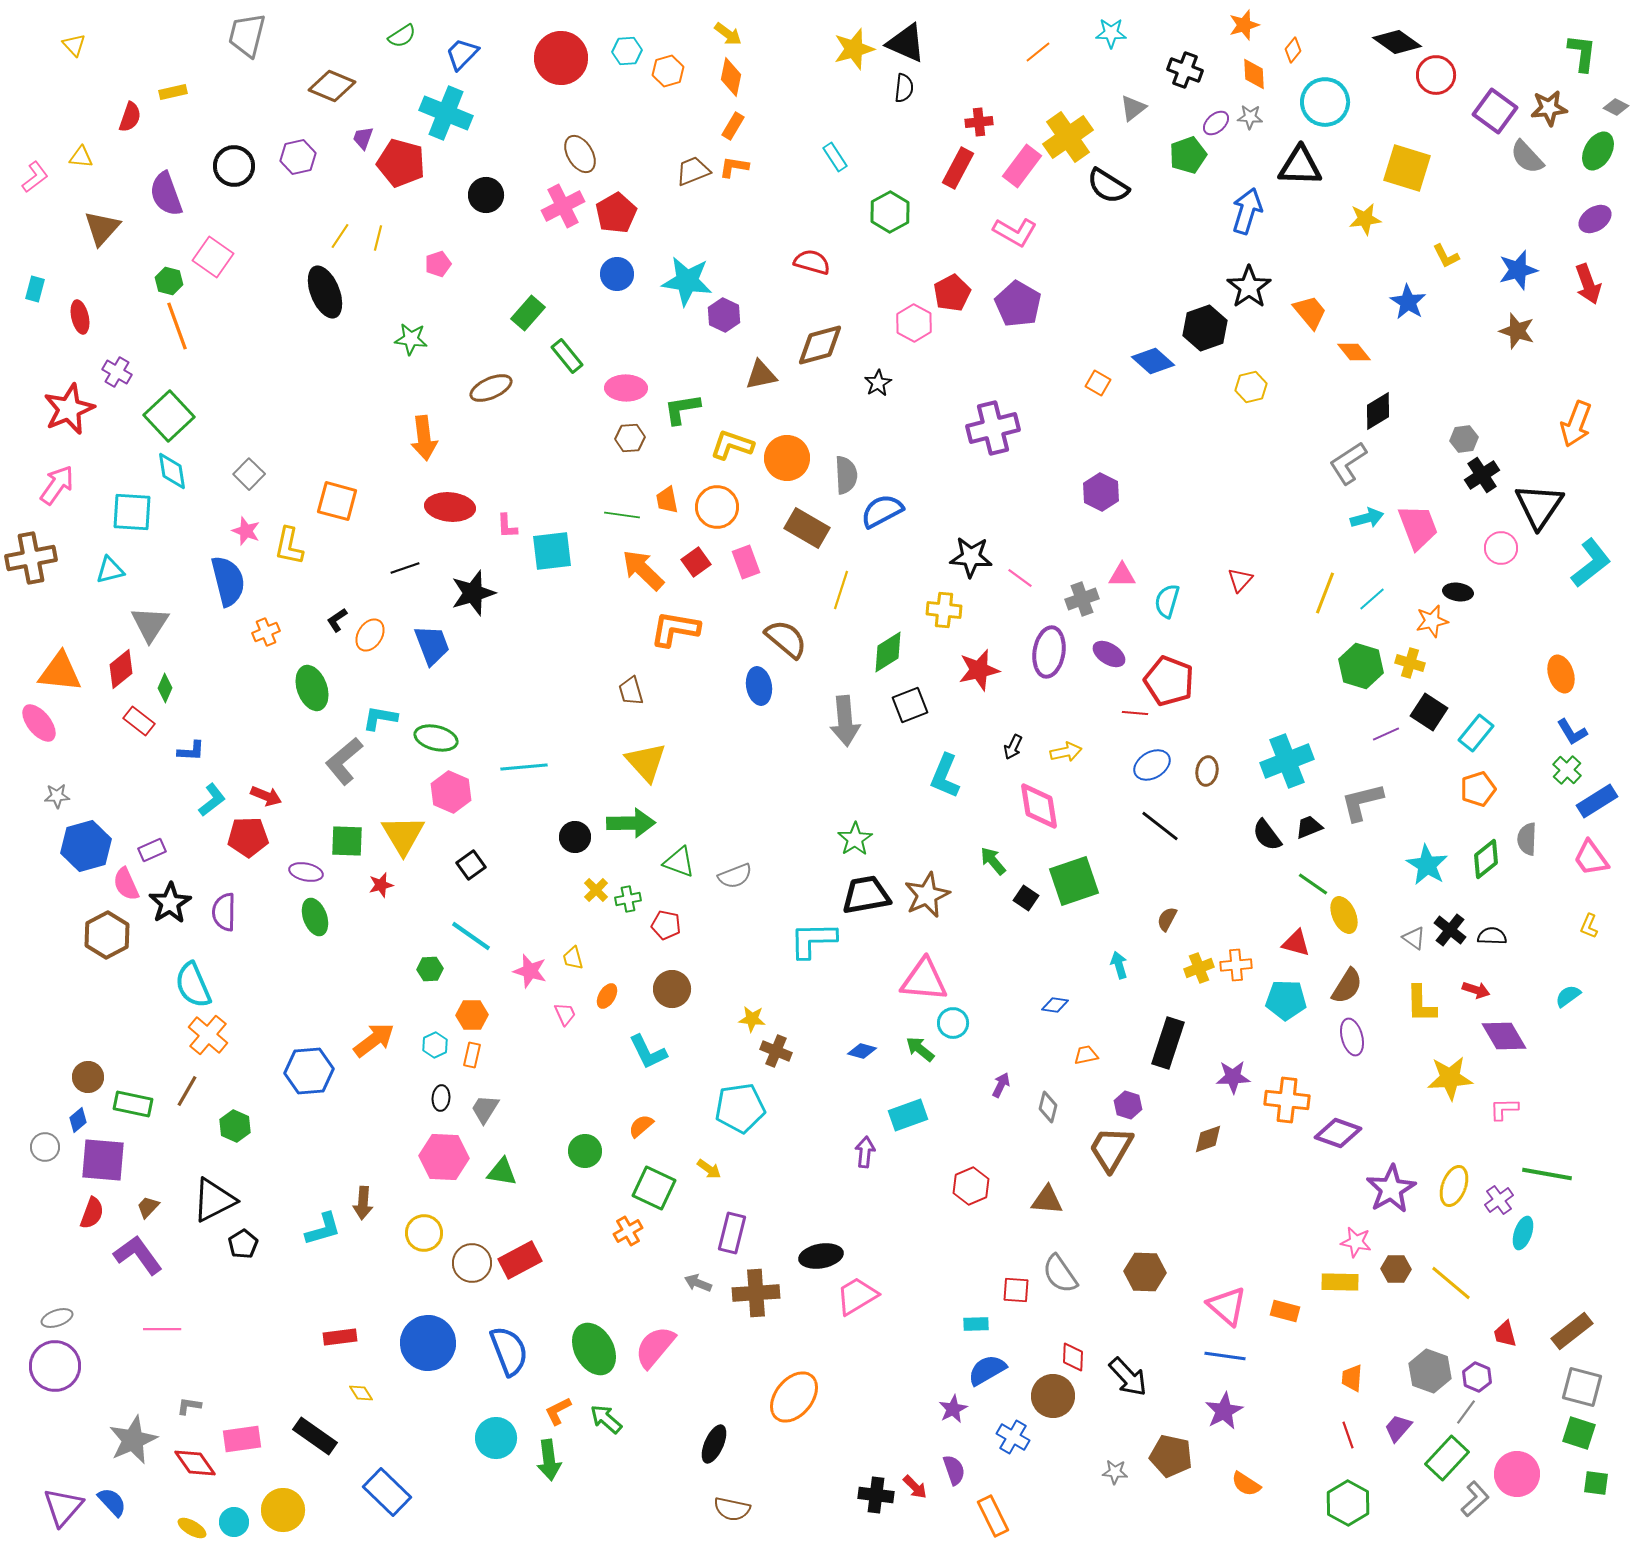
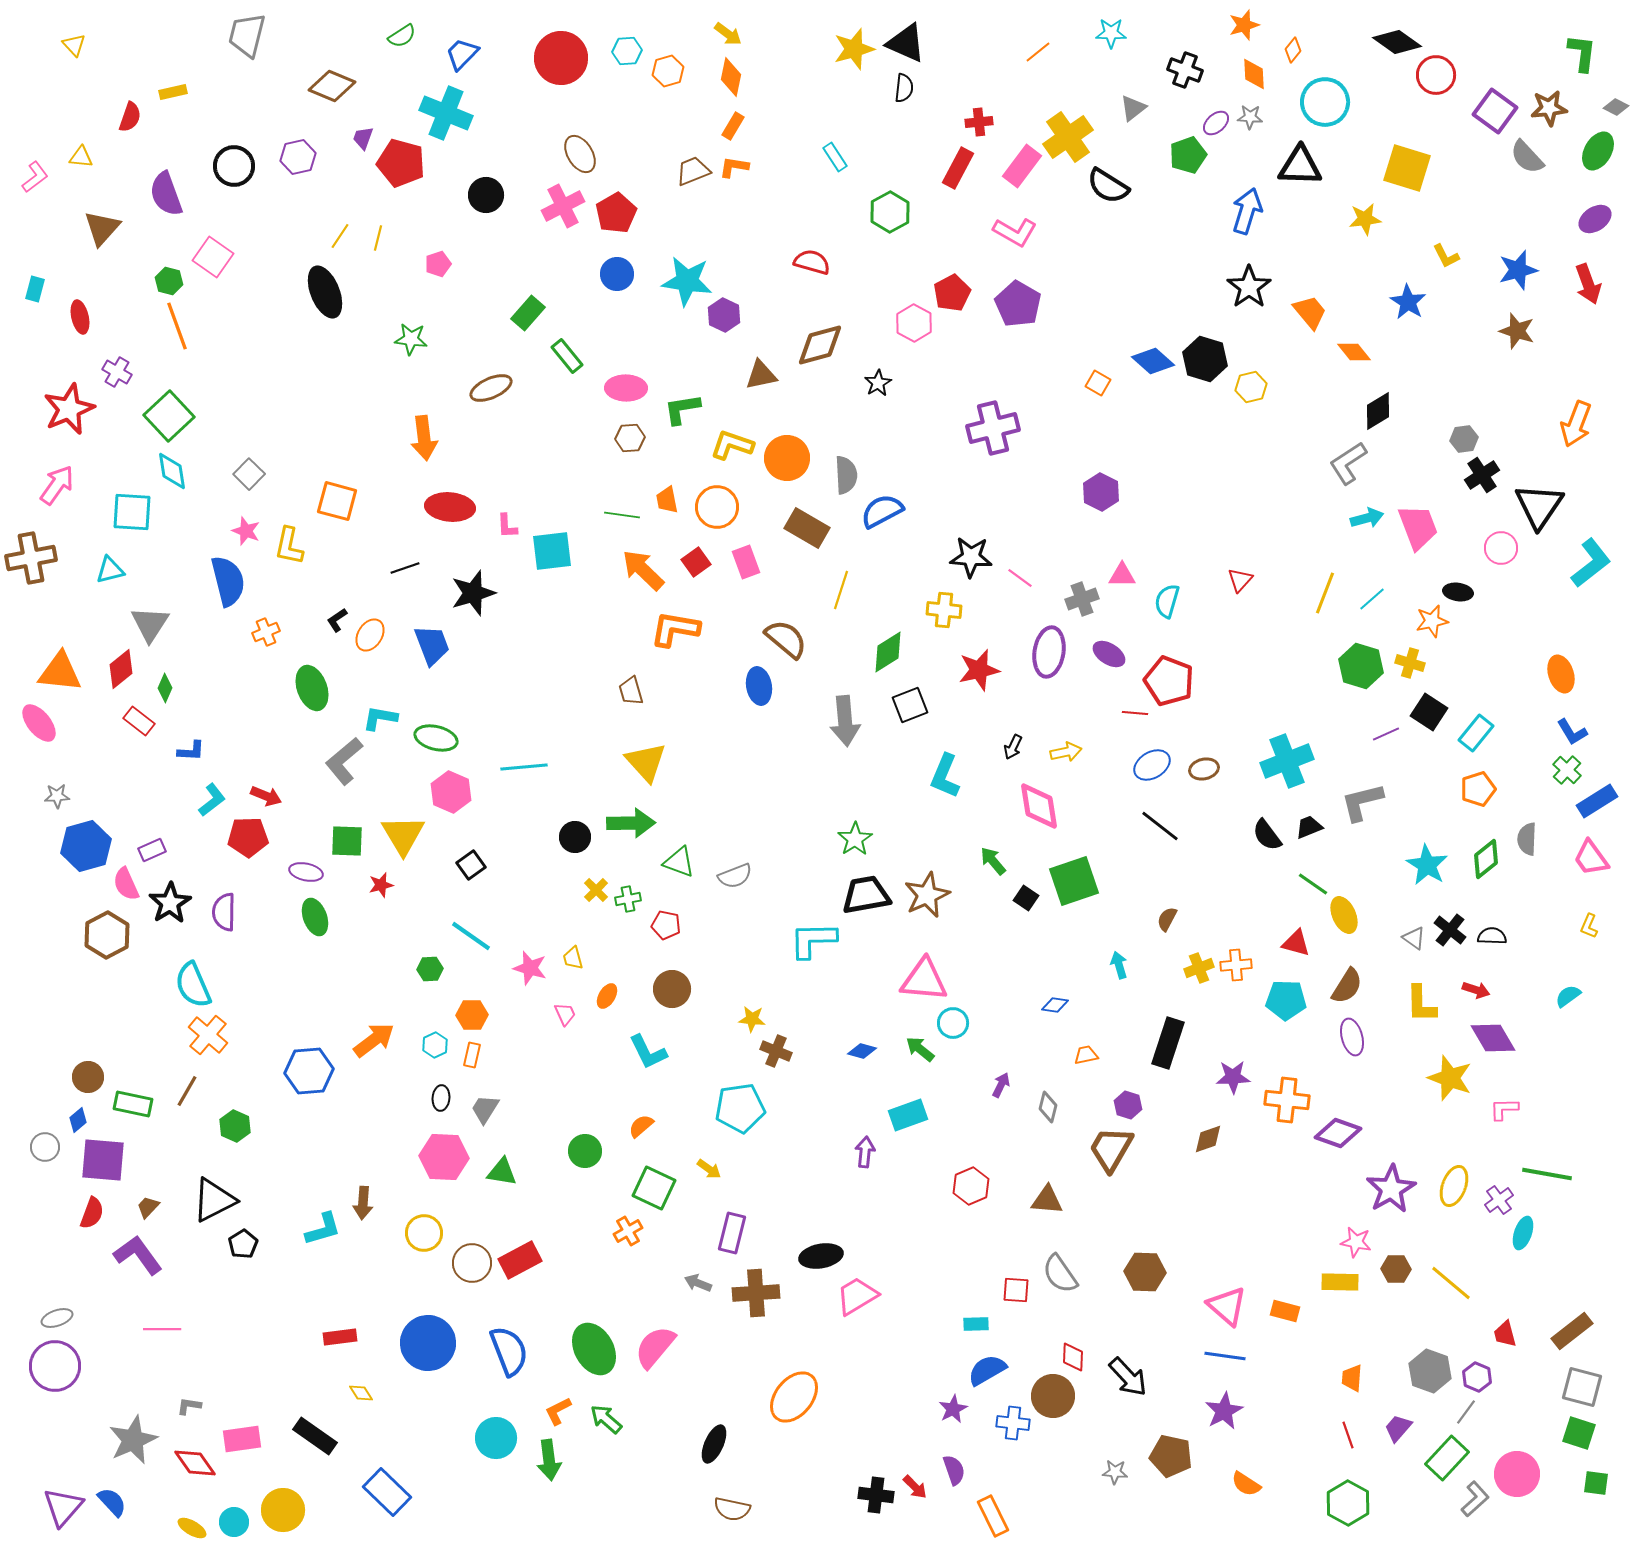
black hexagon at (1205, 328): moved 31 px down; rotated 24 degrees counterclockwise
brown ellipse at (1207, 771): moved 3 px left, 2 px up; rotated 68 degrees clockwise
pink star at (530, 971): moved 3 px up
purple diamond at (1504, 1036): moved 11 px left, 2 px down
yellow star at (1450, 1078): rotated 24 degrees clockwise
blue cross at (1013, 1437): moved 14 px up; rotated 24 degrees counterclockwise
